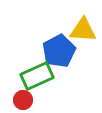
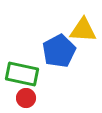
green rectangle: moved 15 px left, 2 px up; rotated 36 degrees clockwise
red circle: moved 3 px right, 2 px up
